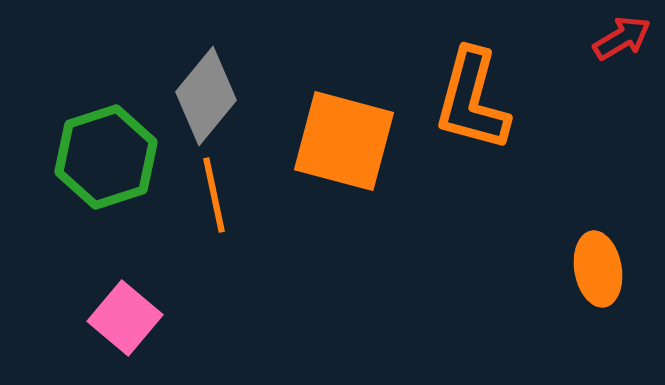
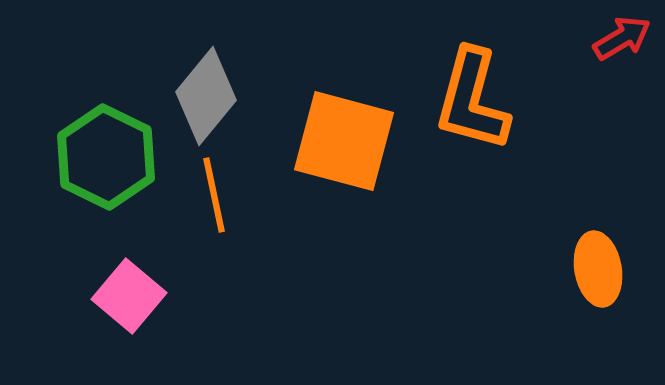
green hexagon: rotated 16 degrees counterclockwise
pink square: moved 4 px right, 22 px up
